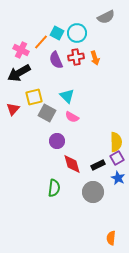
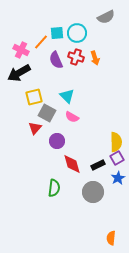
cyan square: rotated 32 degrees counterclockwise
red cross: rotated 28 degrees clockwise
red triangle: moved 22 px right, 19 px down
blue star: rotated 16 degrees clockwise
